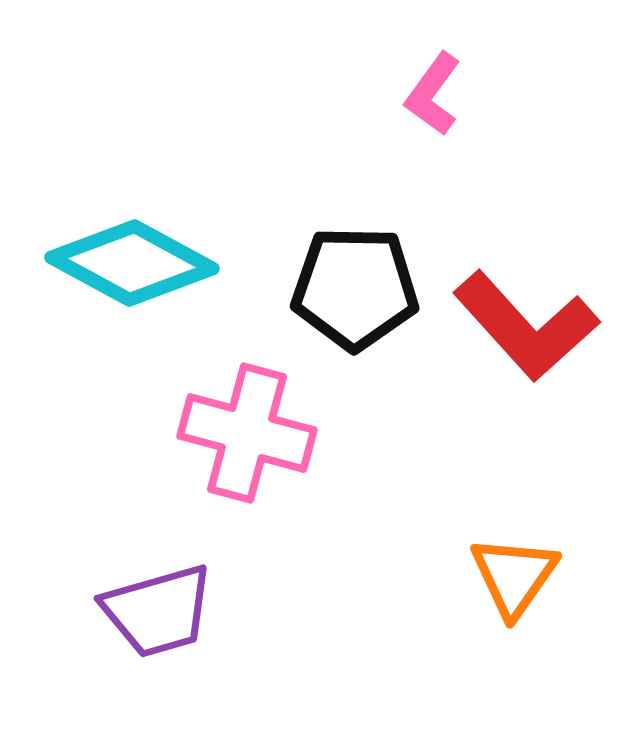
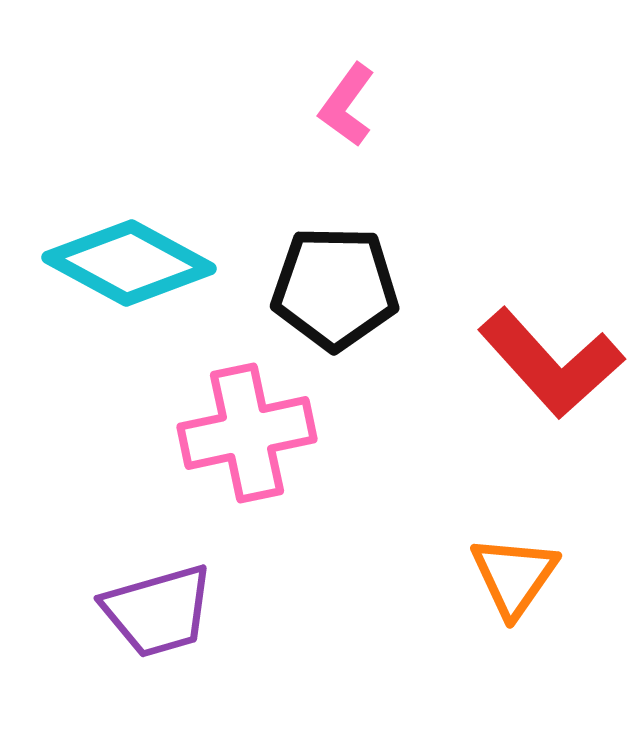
pink L-shape: moved 86 px left, 11 px down
cyan diamond: moved 3 px left
black pentagon: moved 20 px left
red L-shape: moved 25 px right, 37 px down
pink cross: rotated 27 degrees counterclockwise
